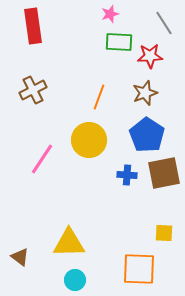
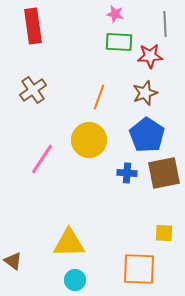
pink star: moved 5 px right; rotated 30 degrees clockwise
gray line: moved 1 px right, 1 px down; rotated 30 degrees clockwise
brown cross: rotated 8 degrees counterclockwise
blue cross: moved 2 px up
brown triangle: moved 7 px left, 4 px down
